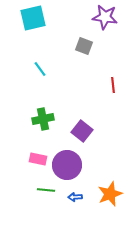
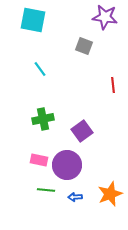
cyan square: moved 2 px down; rotated 24 degrees clockwise
purple square: rotated 15 degrees clockwise
pink rectangle: moved 1 px right, 1 px down
